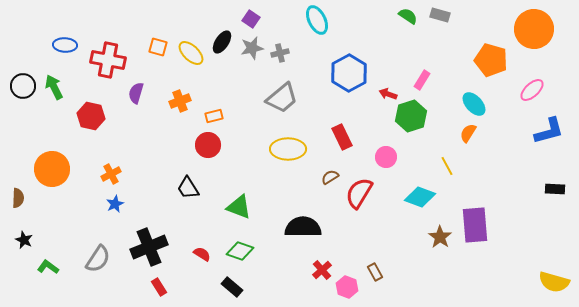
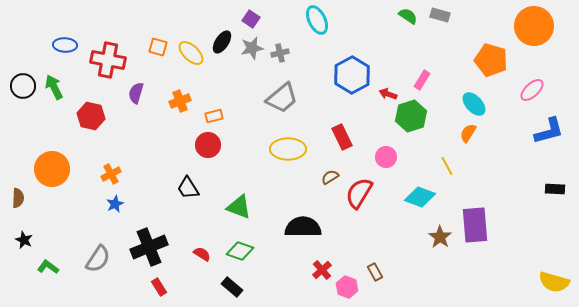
orange circle at (534, 29): moved 3 px up
blue hexagon at (349, 73): moved 3 px right, 2 px down
